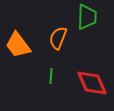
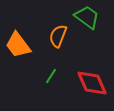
green trapezoid: rotated 56 degrees counterclockwise
orange semicircle: moved 2 px up
green line: rotated 28 degrees clockwise
